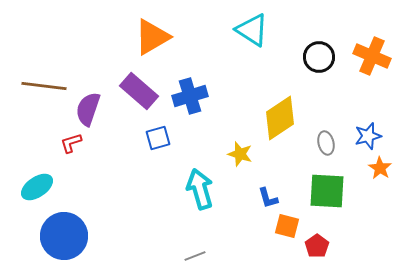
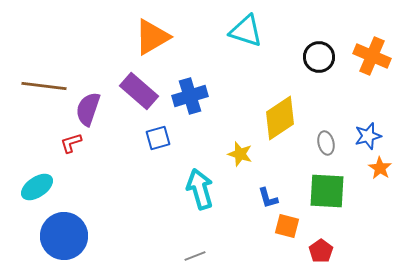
cyan triangle: moved 6 px left, 1 px down; rotated 15 degrees counterclockwise
red pentagon: moved 4 px right, 5 px down
